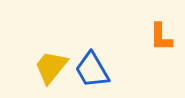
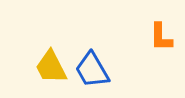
yellow trapezoid: rotated 66 degrees counterclockwise
